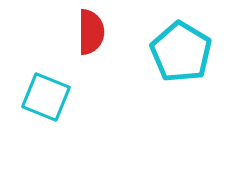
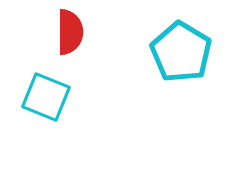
red semicircle: moved 21 px left
